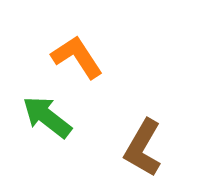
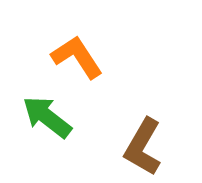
brown L-shape: moved 1 px up
